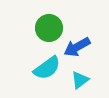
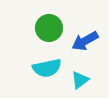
blue arrow: moved 8 px right, 6 px up
cyan semicircle: rotated 24 degrees clockwise
